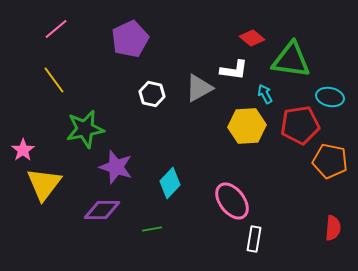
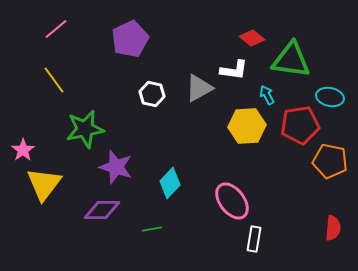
cyan arrow: moved 2 px right, 1 px down
